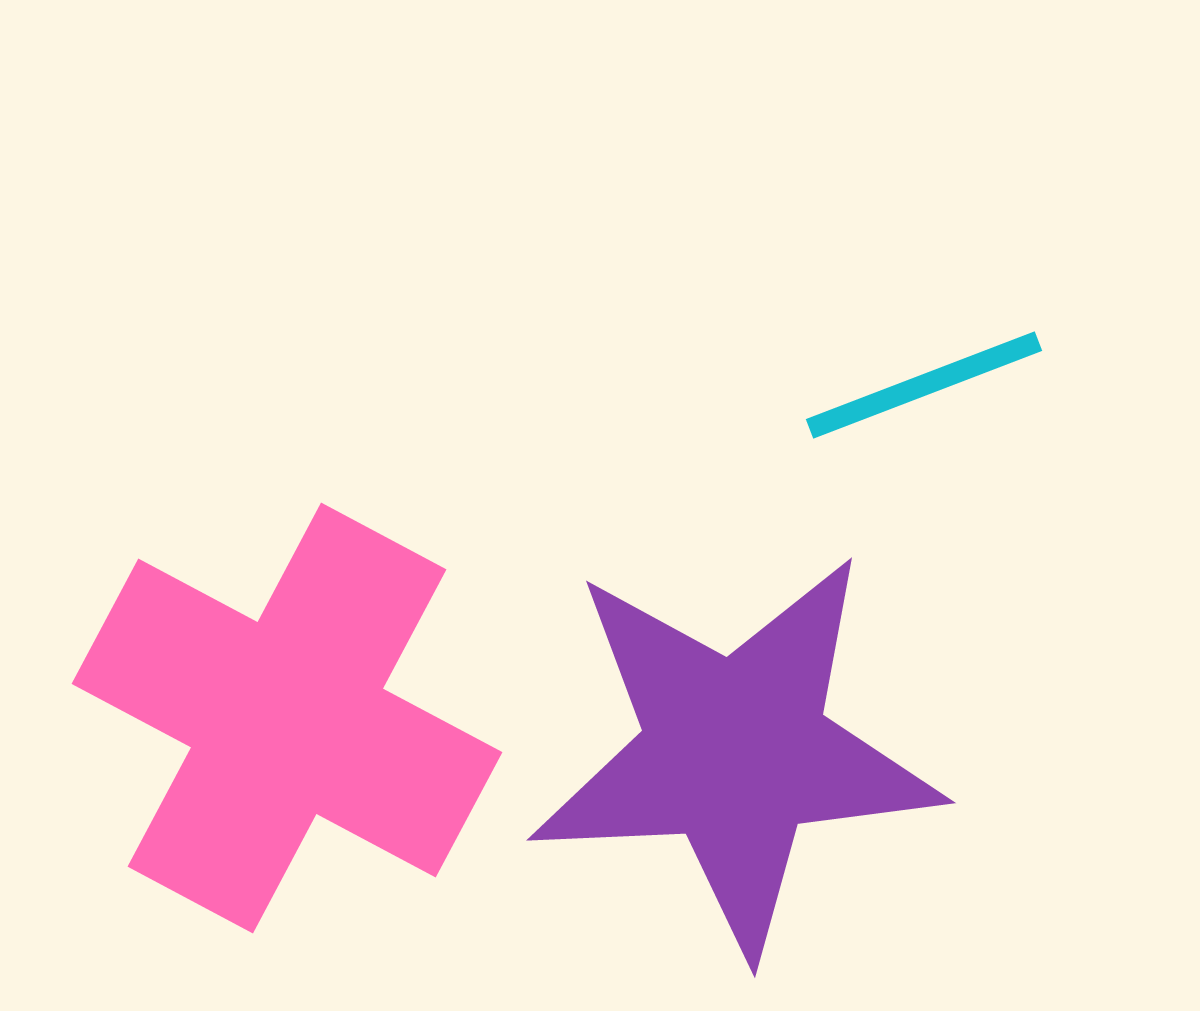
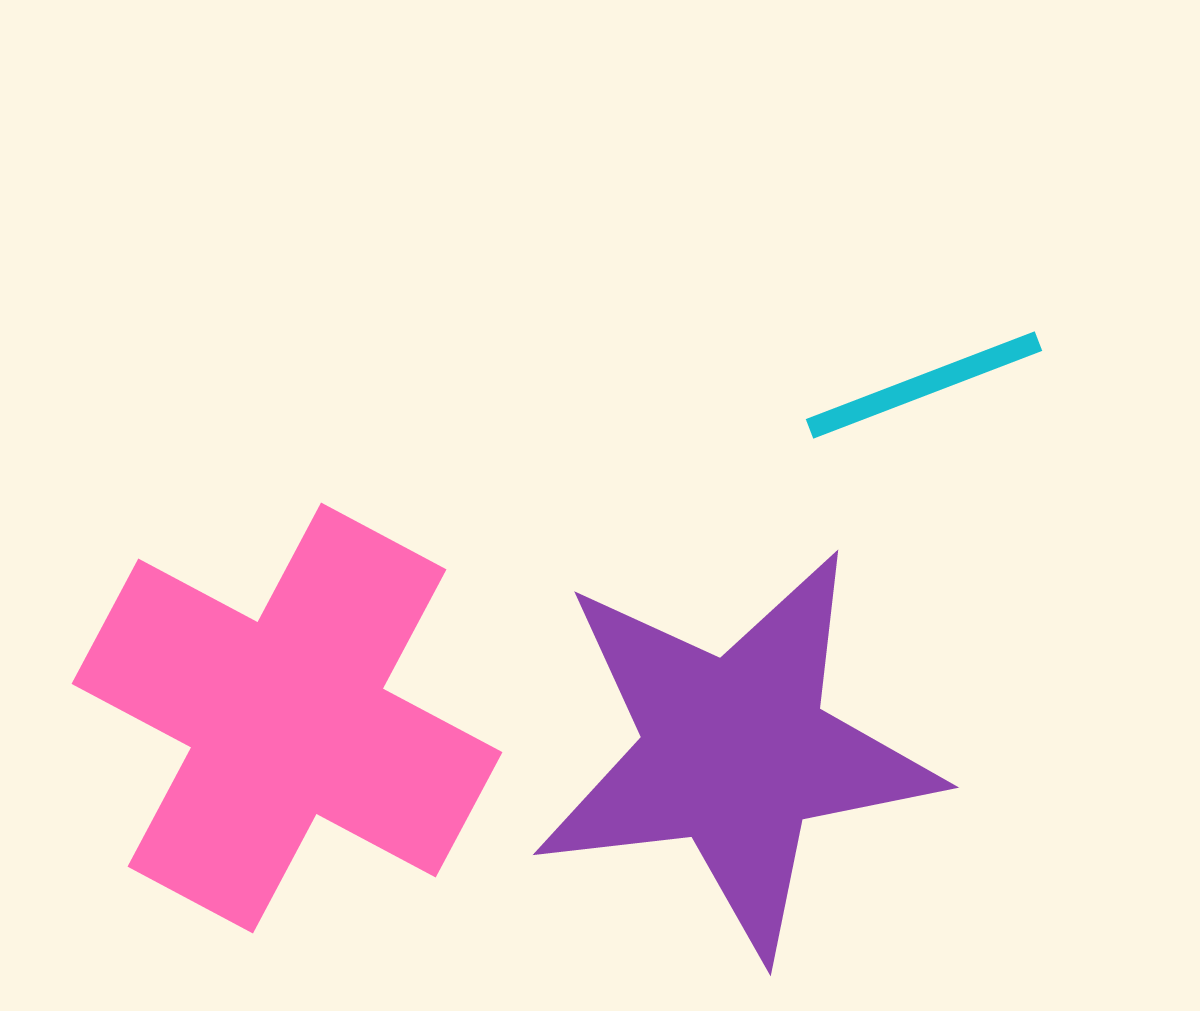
purple star: rotated 4 degrees counterclockwise
